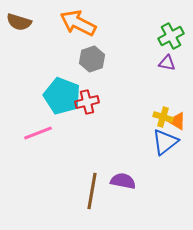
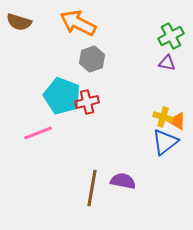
brown line: moved 3 px up
